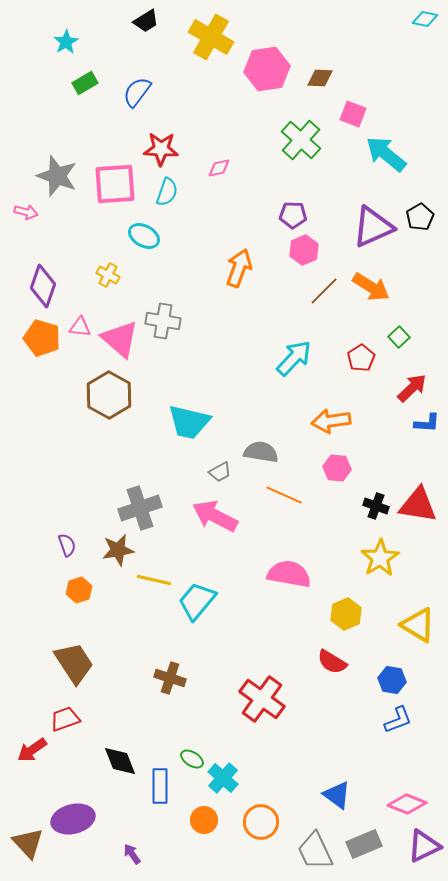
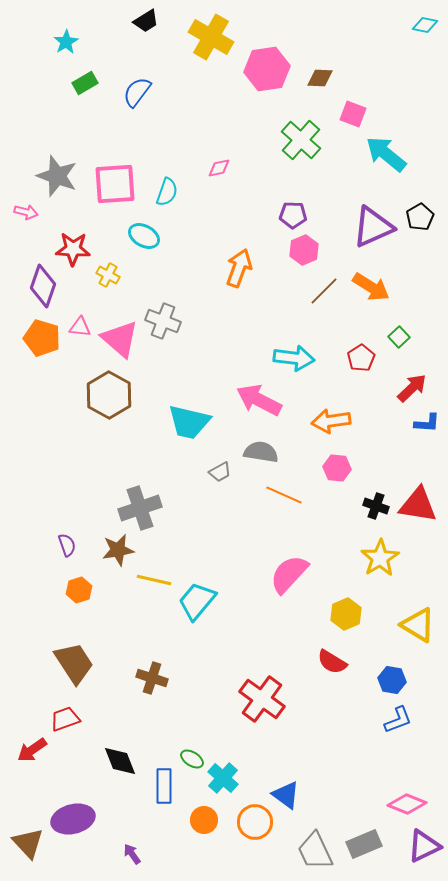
cyan diamond at (425, 19): moved 6 px down
red star at (161, 149): moved 88 px left, 100 px down
gray cross at (163, 321): rotated 12 degrees clockwise
cyan arrow at (294, 358): rotated 54 degrees clockwise
pink arrow at (215, 516): moved 44 px right, 116 px up
pink semicircle at (289, 574): rotated 57 degrees counterclockwise
brown cross at (170, 678): moved 18 px left
blue rectangle at (160, 786): moved 4 px right
blue triangle at (337, 795): moved 51 px left
orange circle at (261, 822): moved 6 px left
